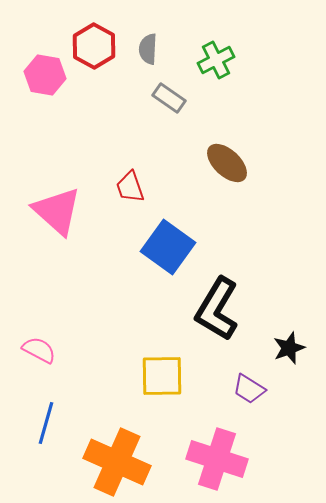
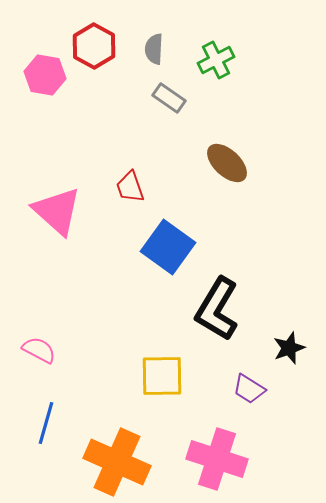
gray semicircle: moved 6 px right
